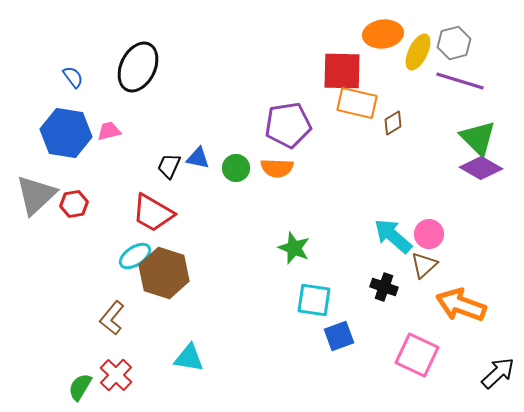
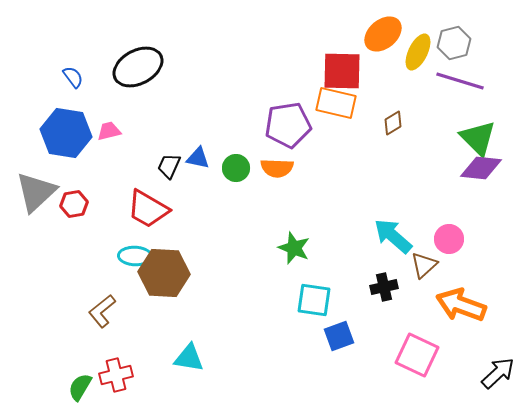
orange ellipse: rotated 33 degrees counterclockwise
black ellipse: rotated 36 degrees clockwise
orange rectangle: moved 21 px left
purple diamond: rotated 24 degrees counterclockwise
gray triangle: moved 3 px up
red trapezoid: moved 5 px left, 4 px up
pink circle: moved 20 px right, 5 px down
cyan ellipse: rotated 36 degrees clockwise
brown hexagon: rotated 15 degrees counterclockwise
black cross: rotated 32 degrees counterclockwise
brown L-shape: moved 10 px left, 7 px up; rotated 12 degrees clockwise
red cross: rotated 32 degrees clockwise
